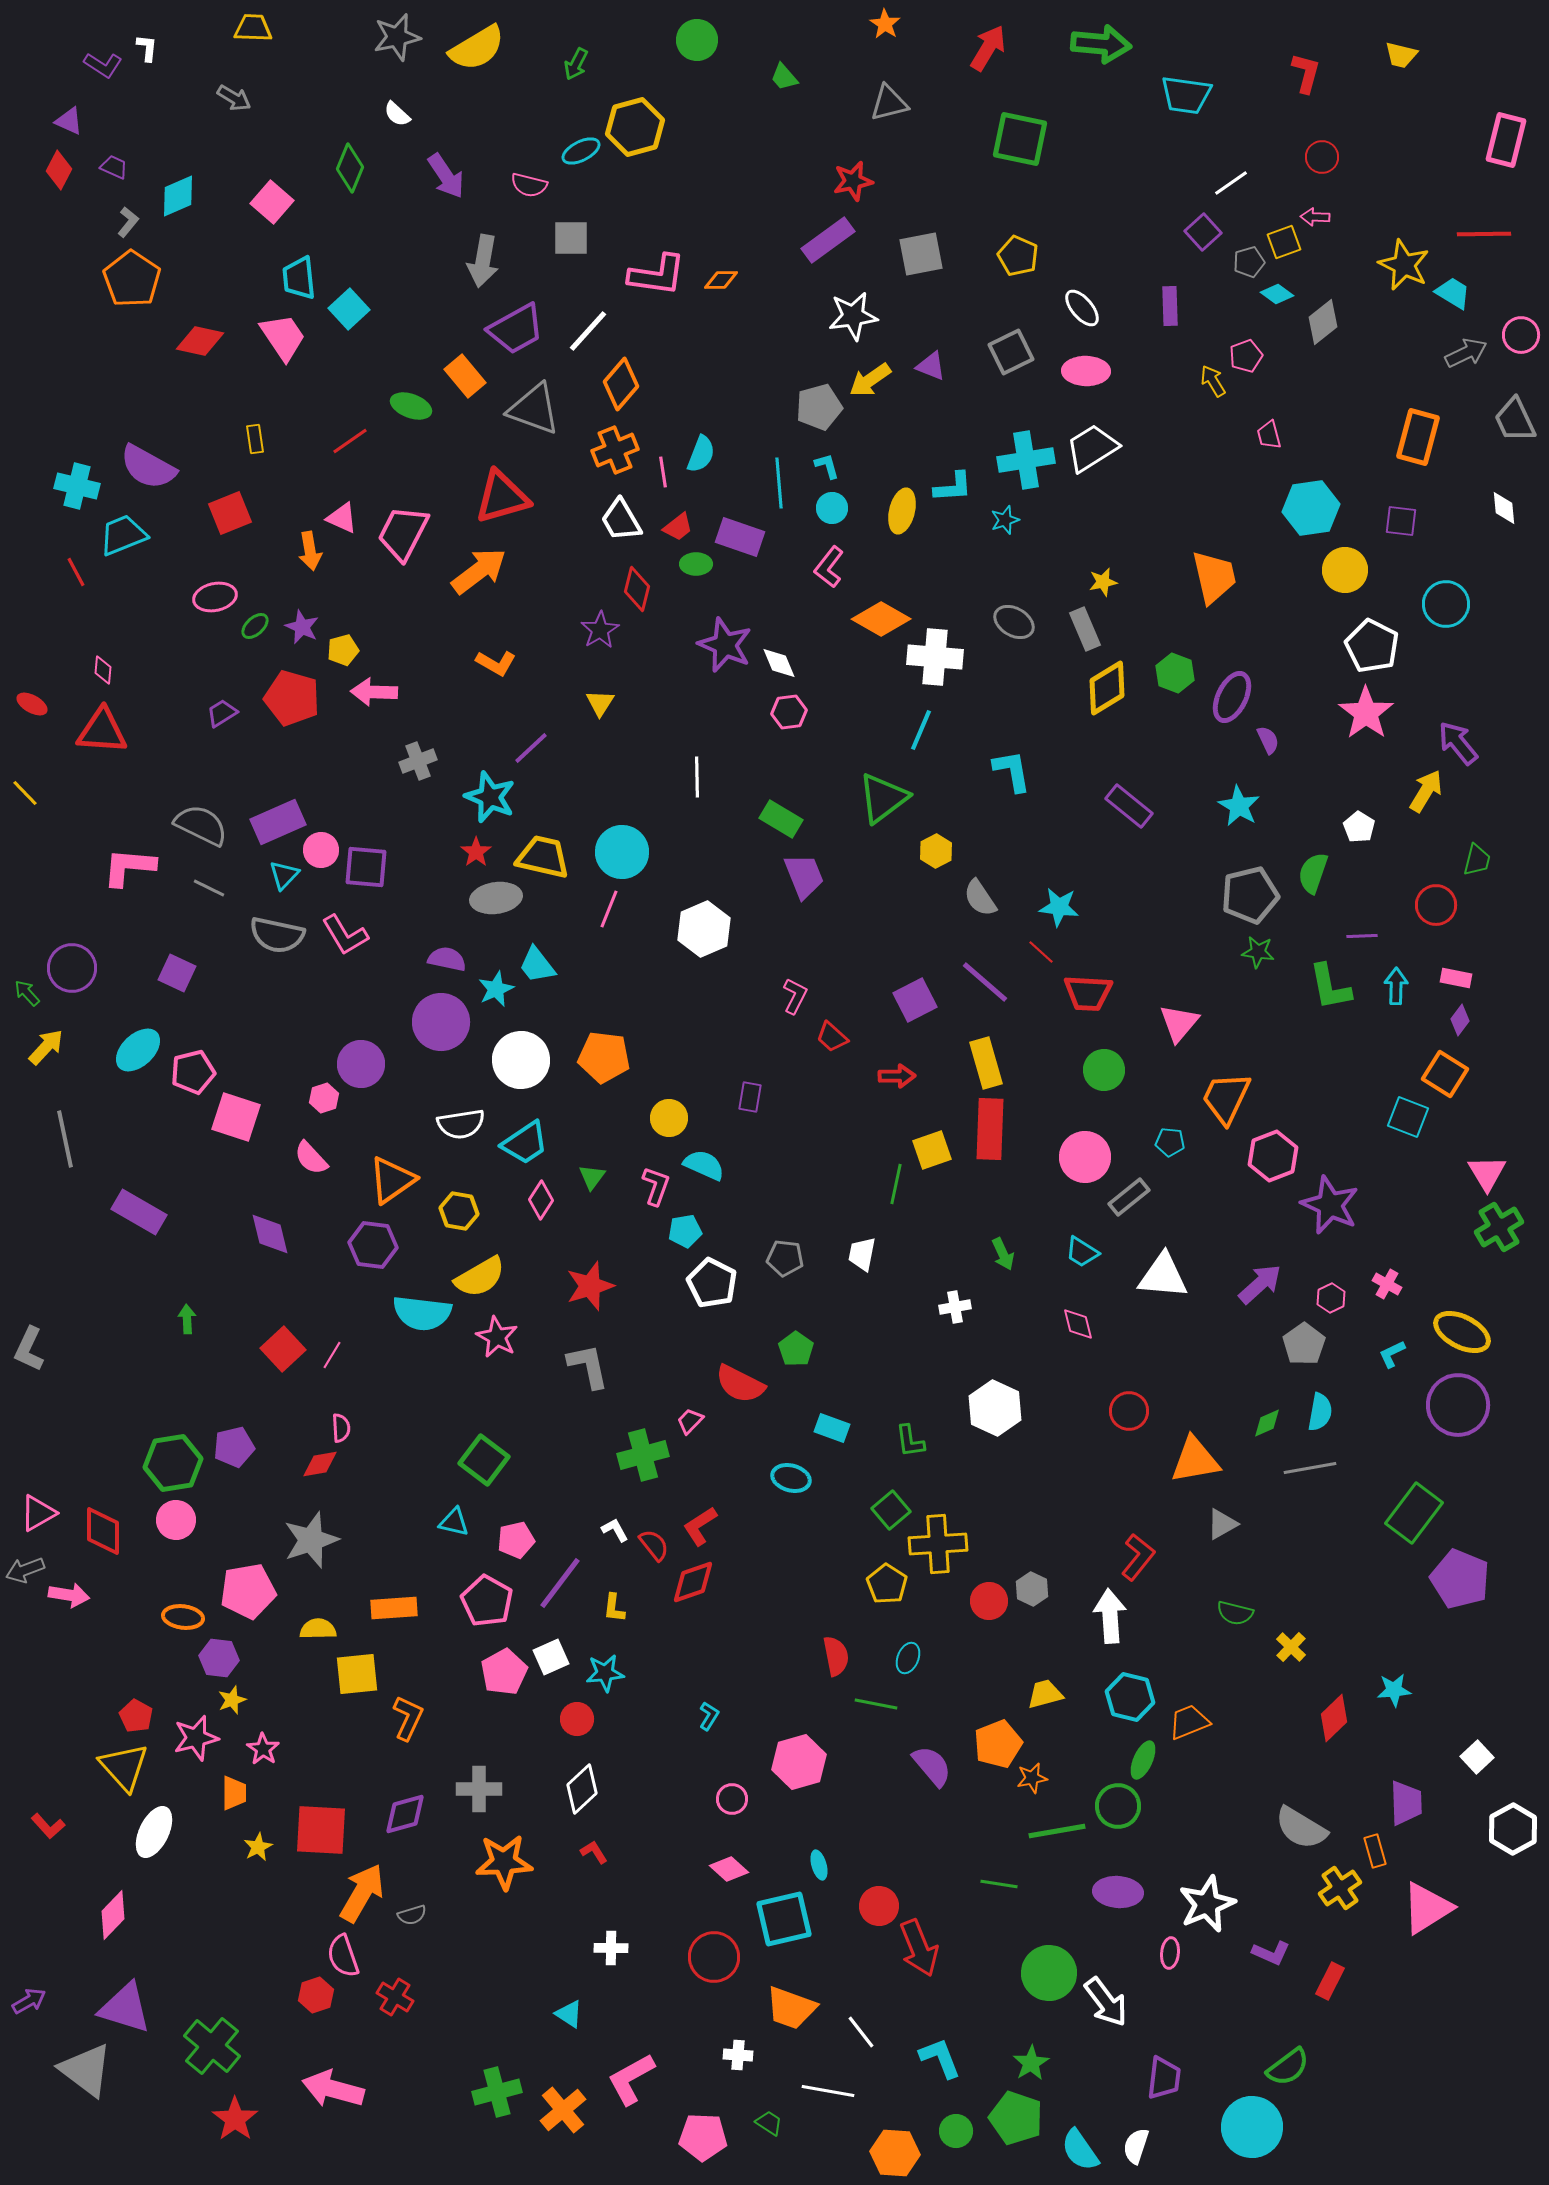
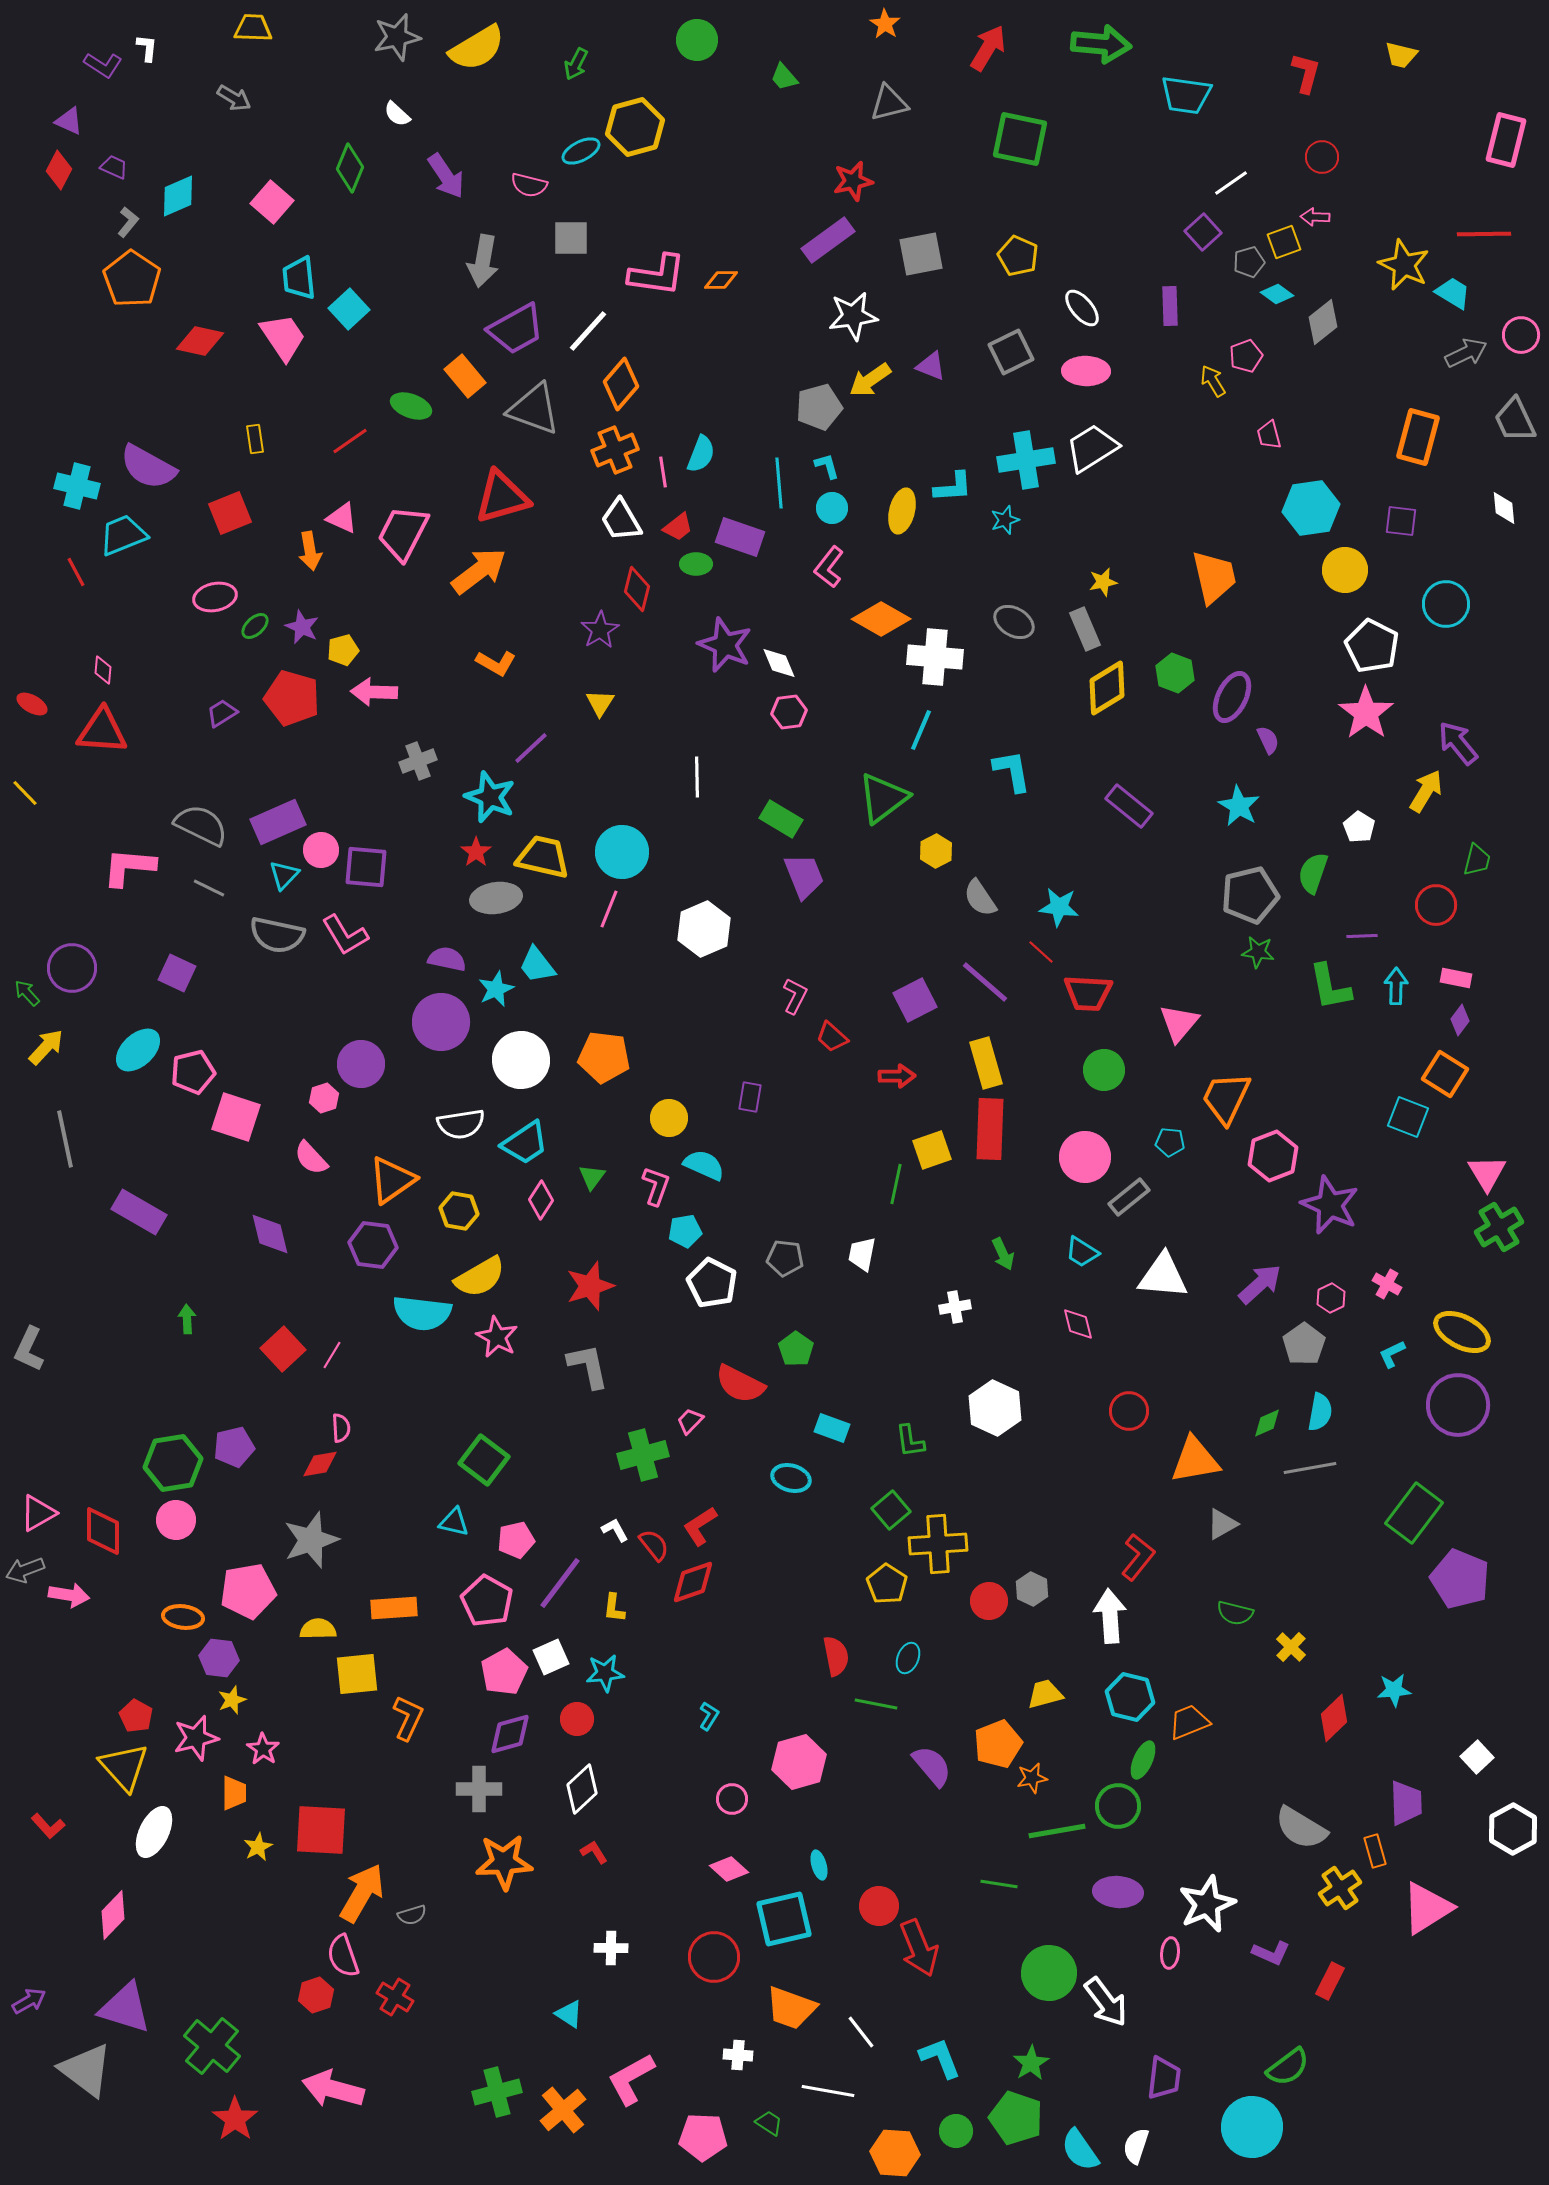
purple diamond at (405, 1814): moved 105 px right, 80 px up
